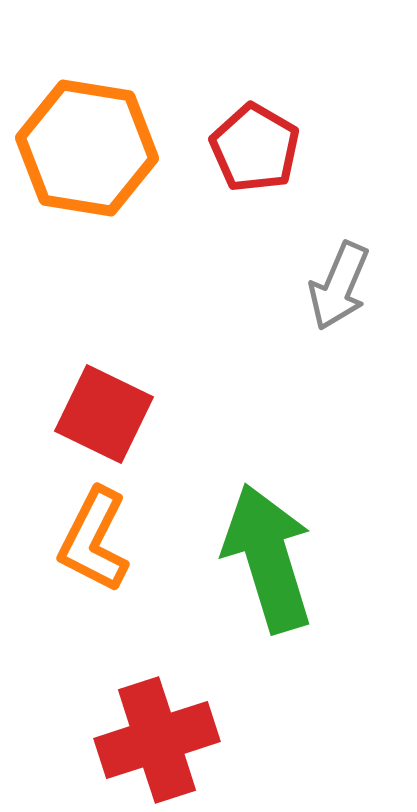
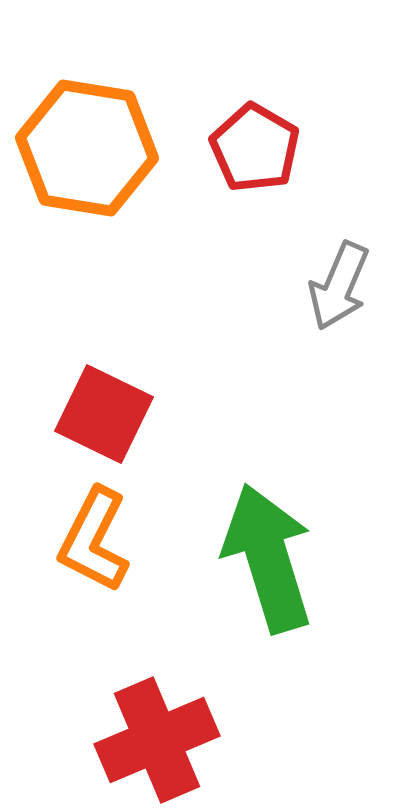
red cross: rotated 5 degrees counterclockwise
